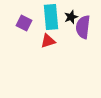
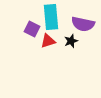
black star: moved 24 px down
purple square: moved 8 px right, 6 px down
purple semicircle: moved 3 px up; rotated 85 degrees counterclockwise
